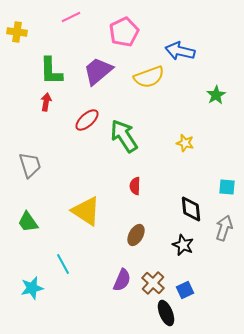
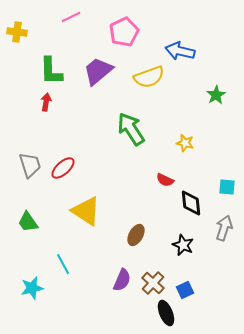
red ellipse: moved 24 px left, 48 px down
green arrow: moved 7 px right, 7 px up
red semicircle: moved 30 px right, 6 px up; rotated 66 degrees counterclockwise
black diamond: moved 6 px up
